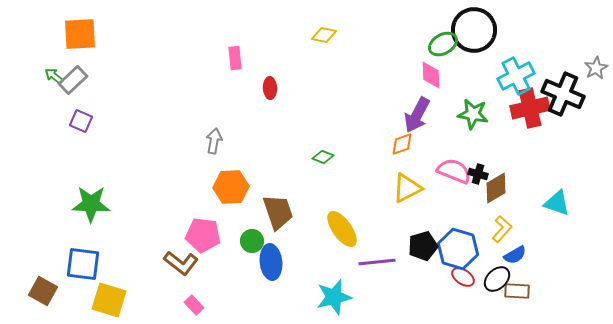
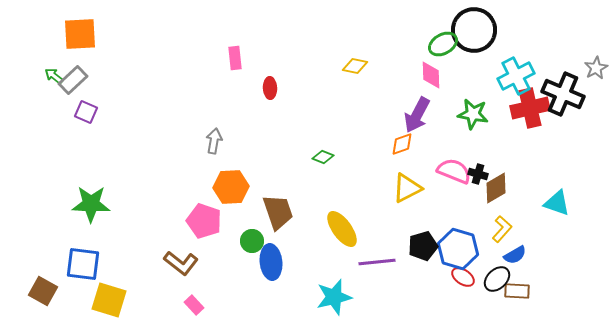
yellow diamond at (324, 35): moved 31 px right, 31 px down
purple square at (81, 121): moved 5 px right, 9 px up
pink pentagon at (203, 235): moved 1 px right, 14 px up; rotated 12 degrees clockwise
